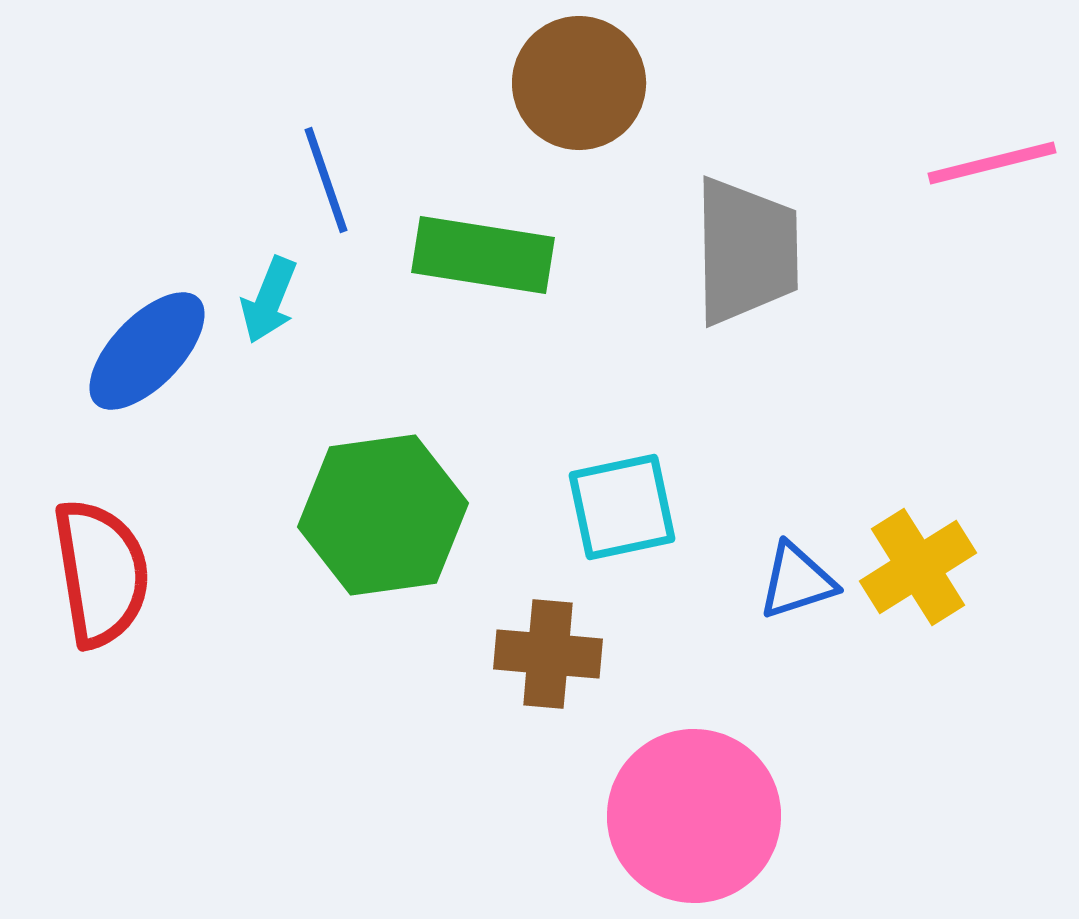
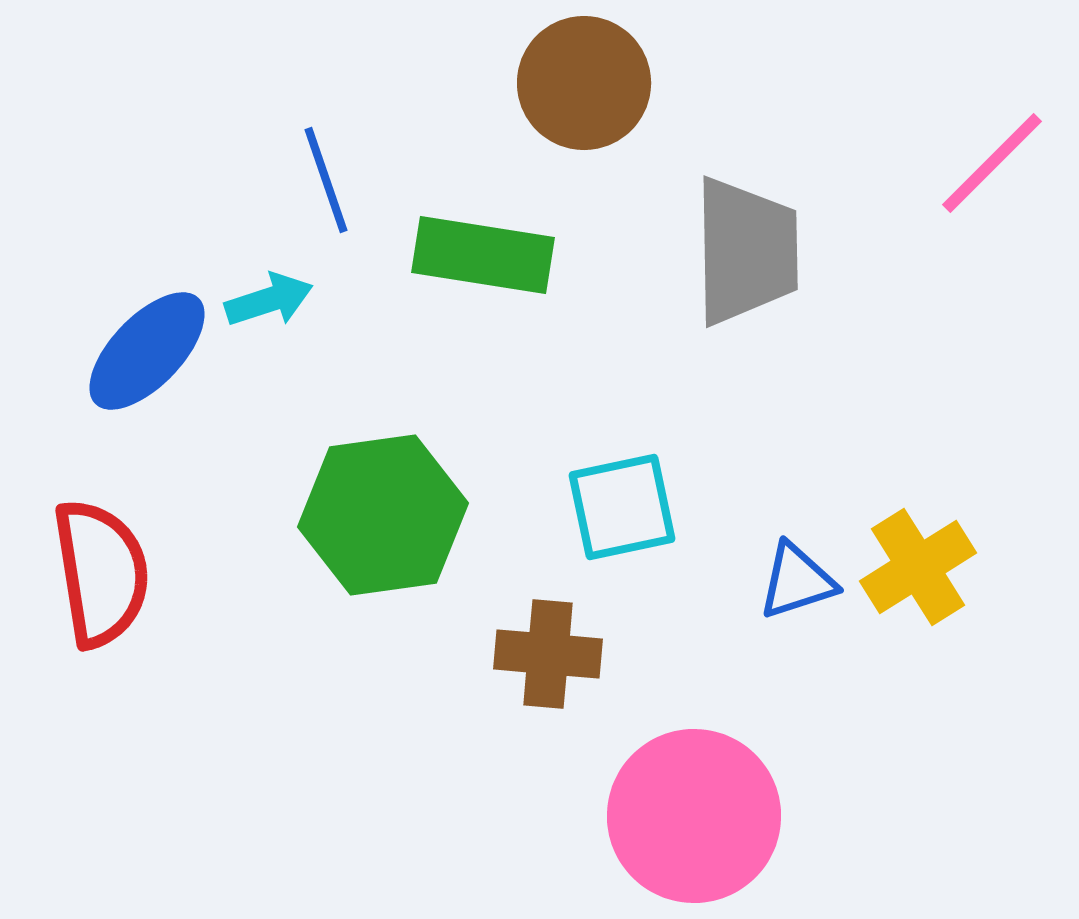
brown circle: moved 5 px right
pink line: rotated 31 degrees counterclockwise
cyan arrow: rotated 130 degrees counterclockwise
